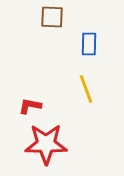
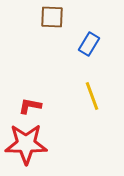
blue rectangle: rotated 30 degrees clockwise
yellow line: moved 6 px right, 7 px down
red star: moved 20 px left
